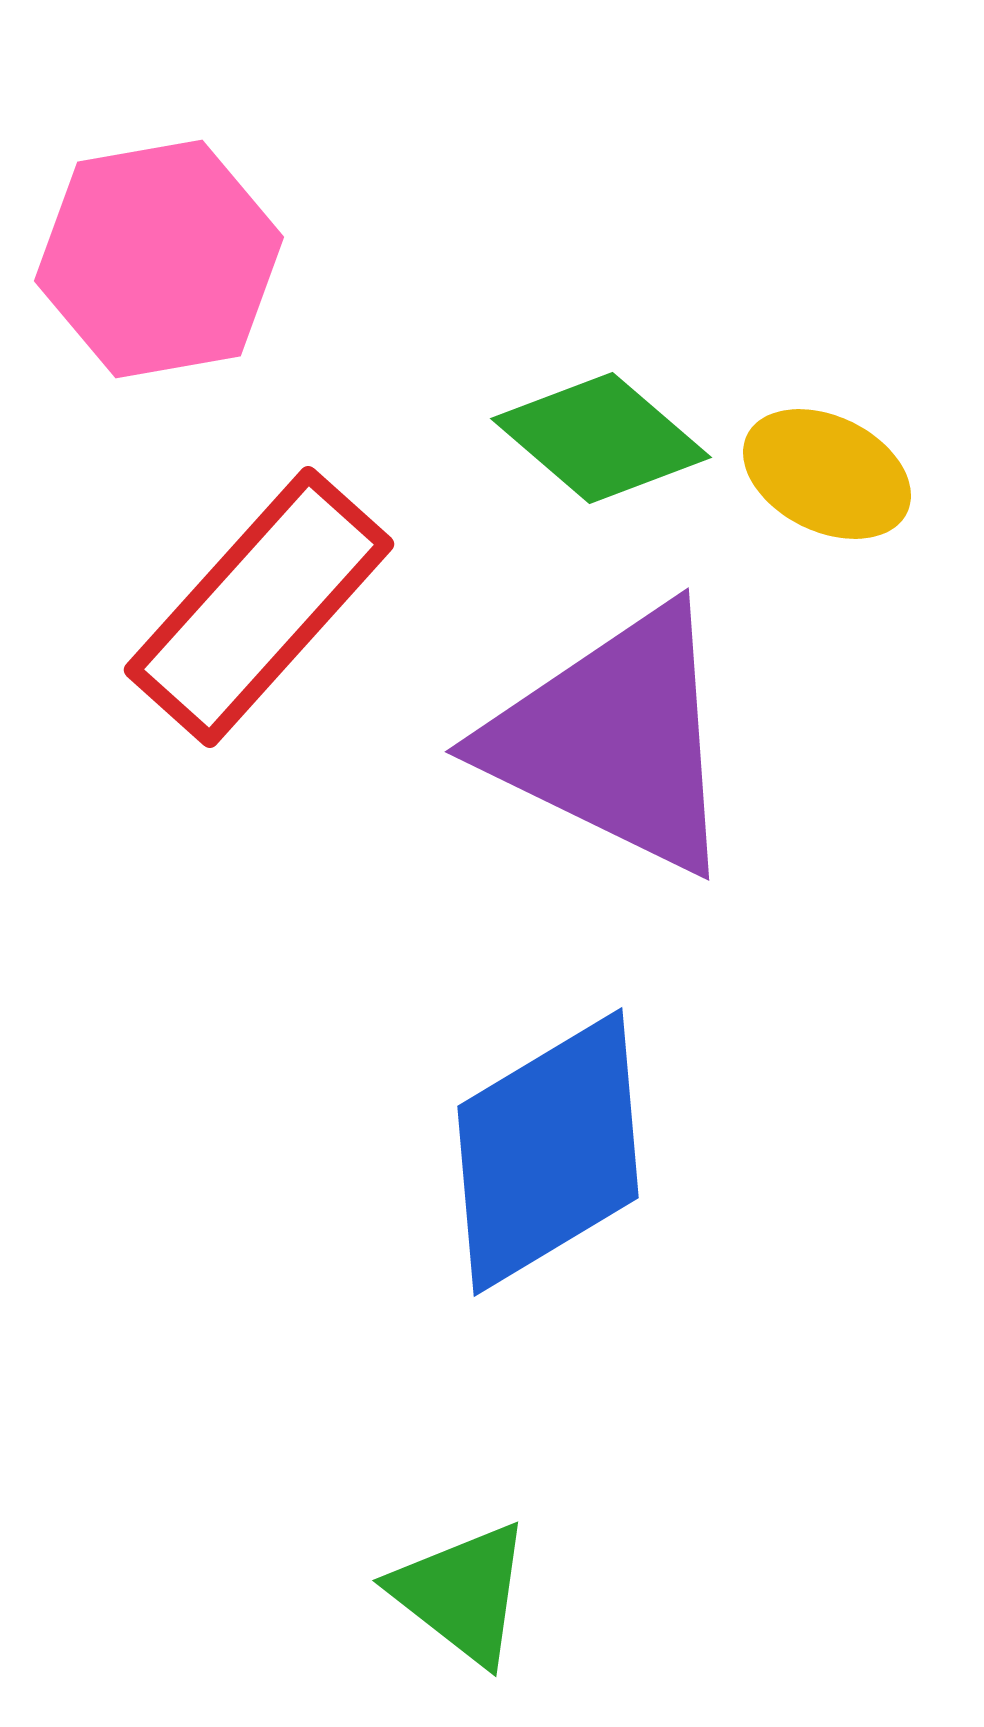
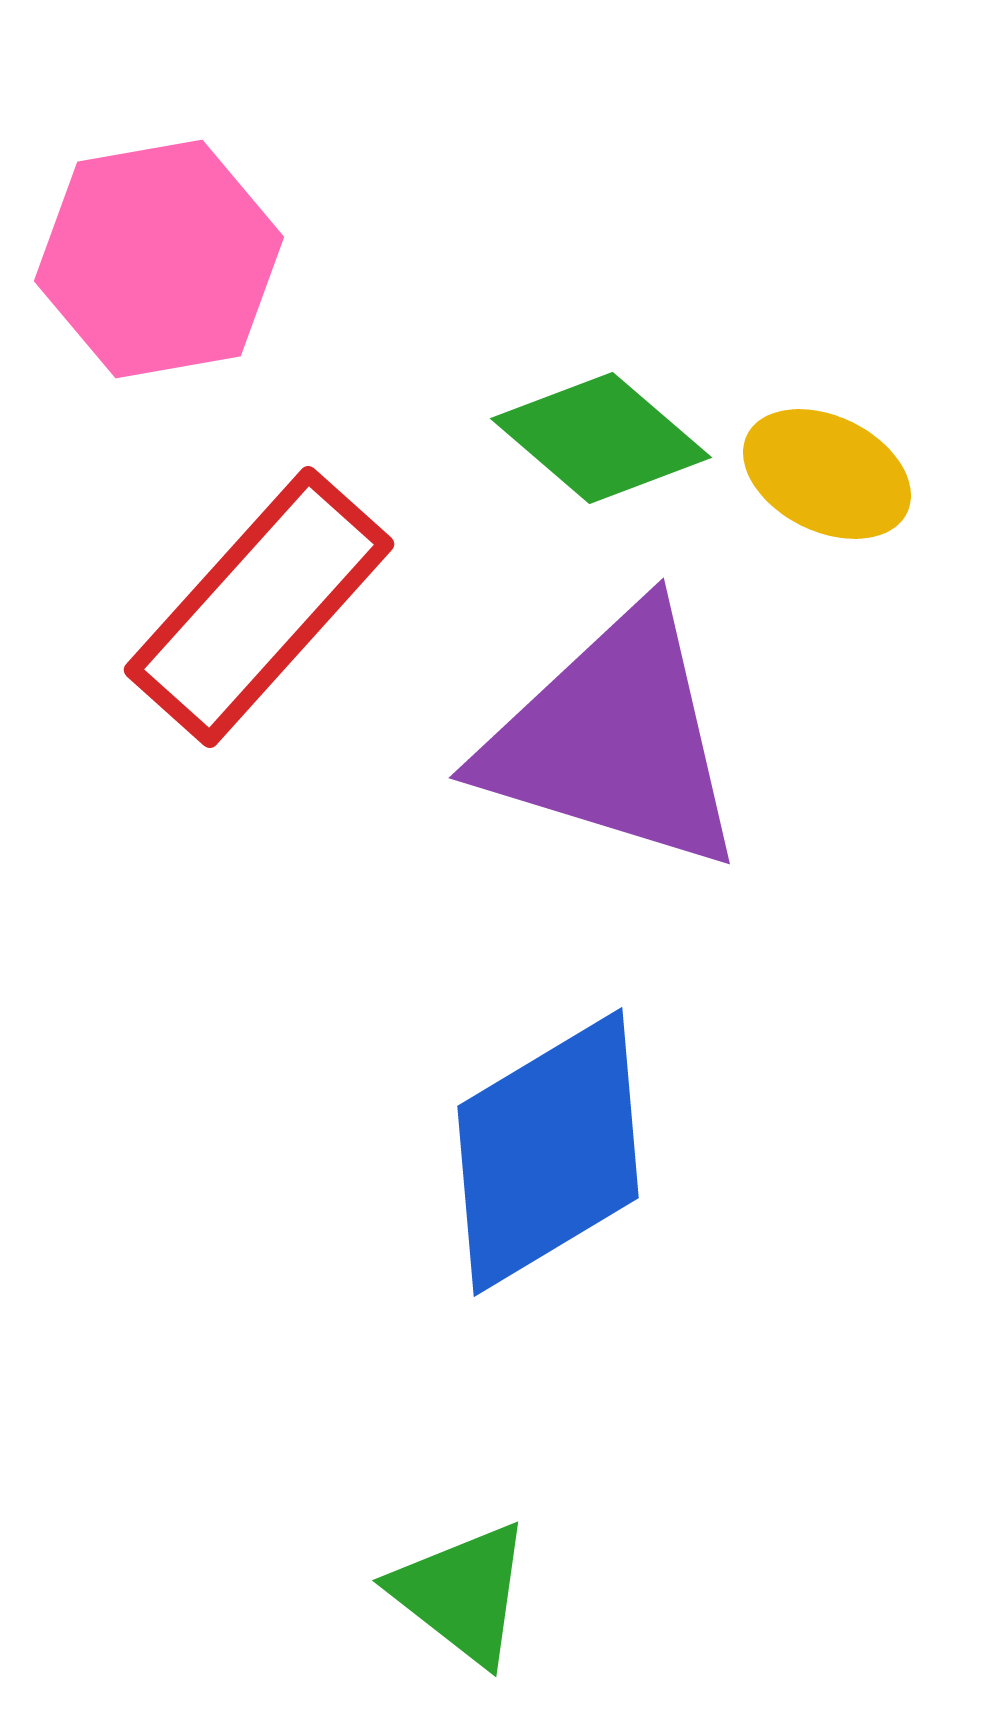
purple triangle: rotated 9 degrees counterclockwise
